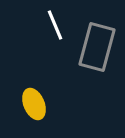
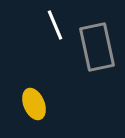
gray rectangle: rotated 27 degrees counterclockwise
